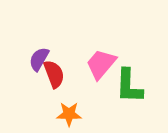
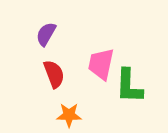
purple semicircle: moved 7 px right, 25 px up
pink trapezoid: rotated 28 degrees counterclockwise
orange star: moved 1 px down
